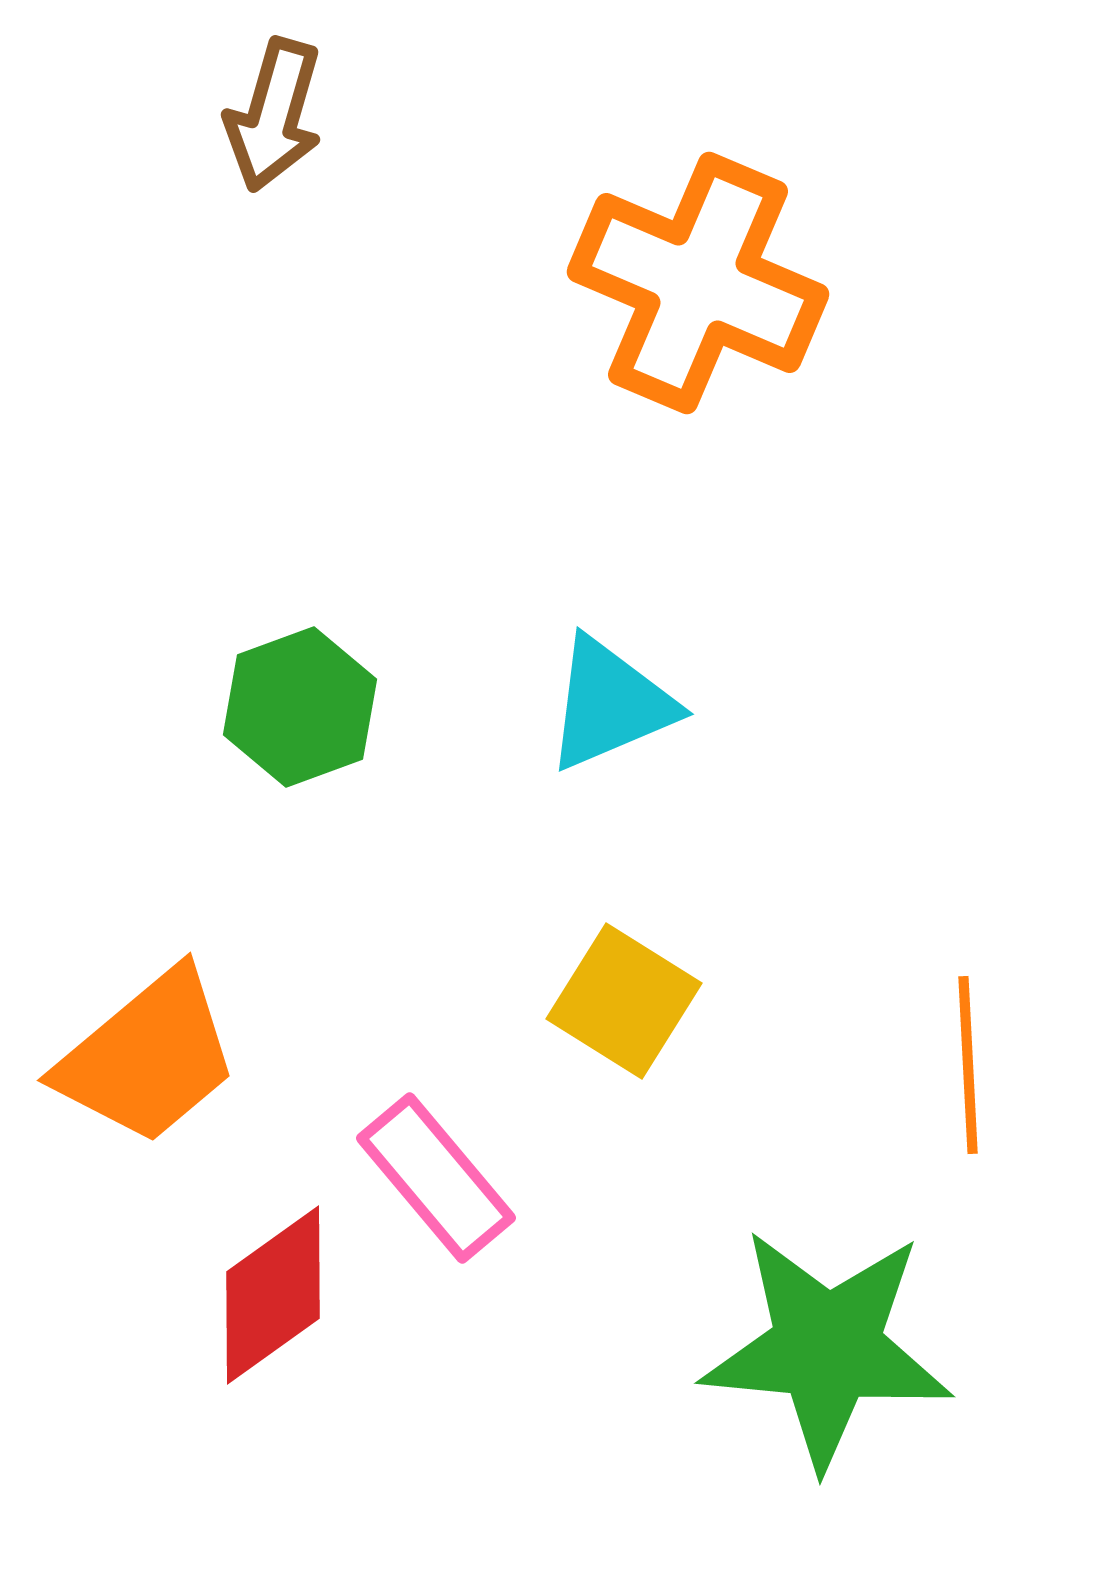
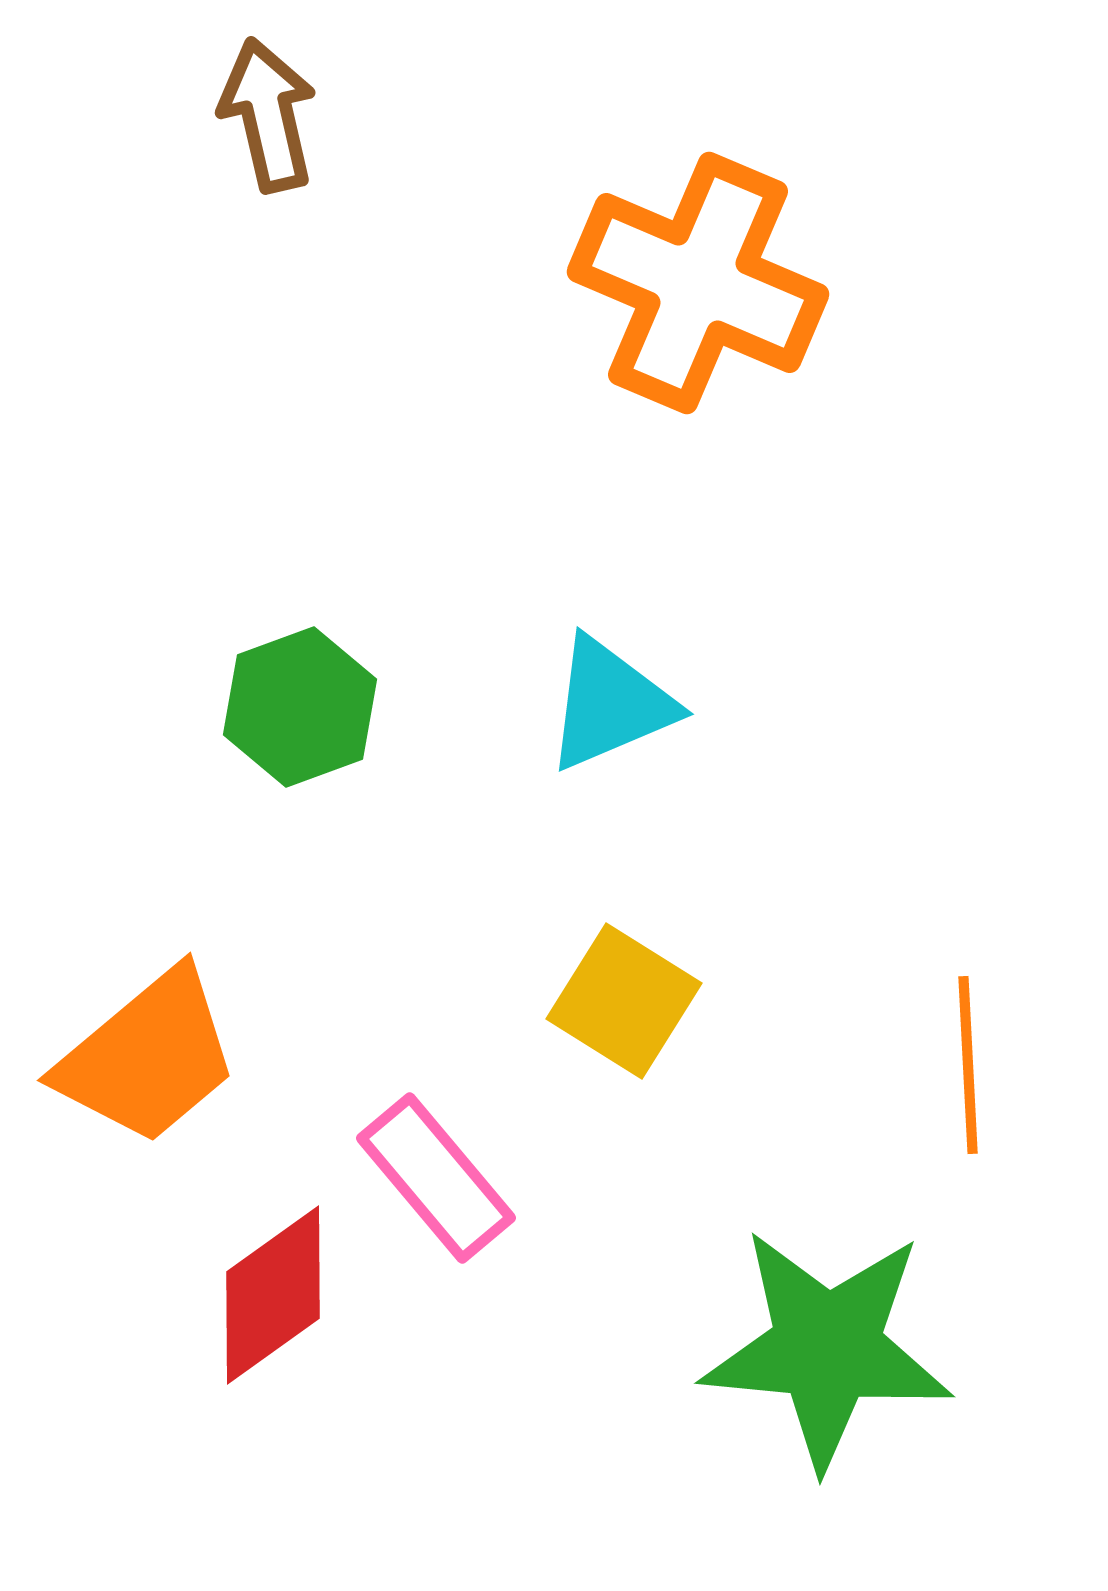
brown arrow: moved 6 px left; rotated 151 degrees clockwise
